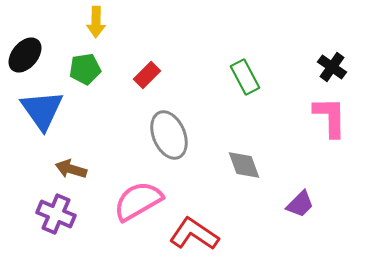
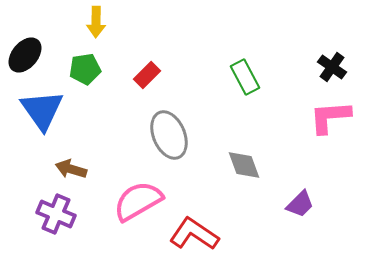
pink L-shape: rotated 93 degrees counterclockwise
